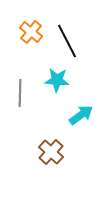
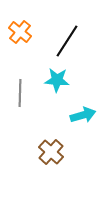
orange cross: moved 11 px left
black line: rotated 60 degrees clockwise
cyan arrow: moved 2 px right; rotated 20 degrees clockwise
